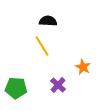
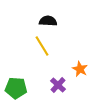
orange star: moved 3 px left, 2 px down
